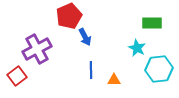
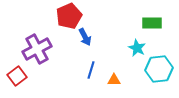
blue line: rotated 18 degrees clockwise
